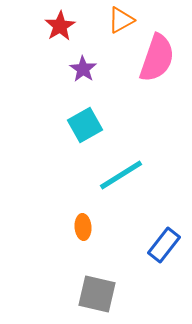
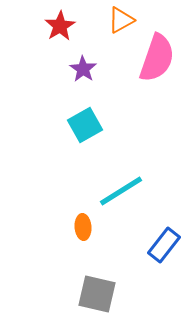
cyan line: moved 16 px down
